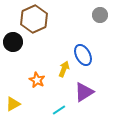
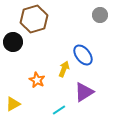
brown hexagon: rotated 8 degrees clockwise
blue ellipse: rotated 10 degrees counterclockwise
